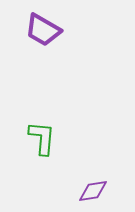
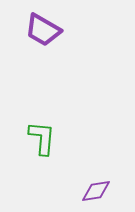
purple diamond: moved 3 px right
